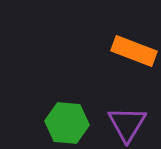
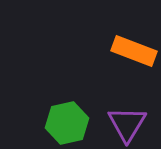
green hexagon: rotated 18 degrees counterclockwise
